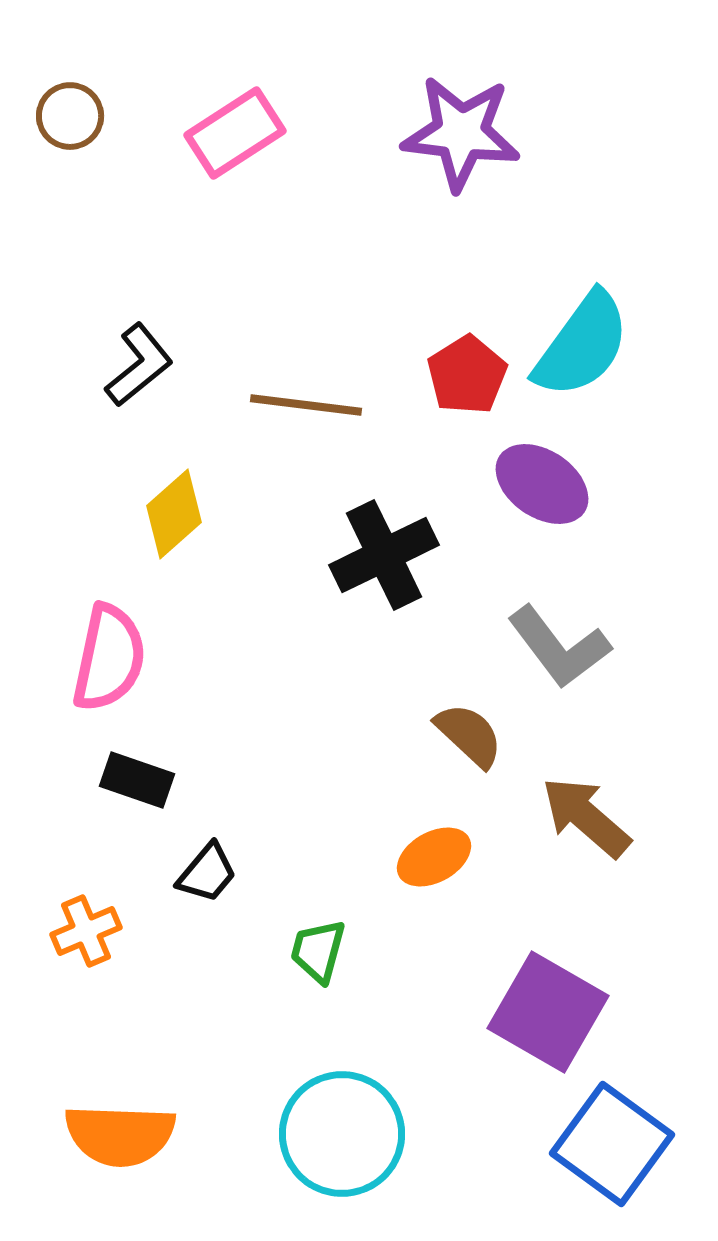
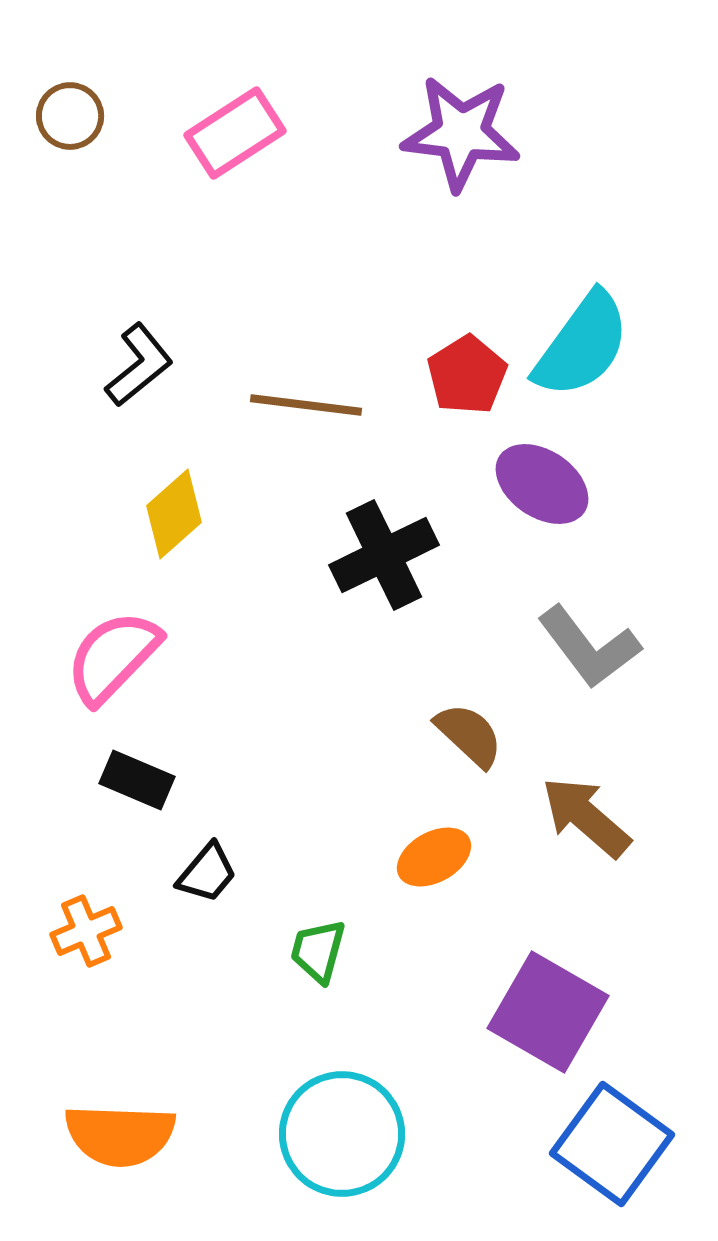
gray L-shape: moved 30 px right
pink semicircle: moved 4 px right, 1 px up; rotated 148 degrees counterclockwise
black rectangle: rotated 4 degrees clockwise
